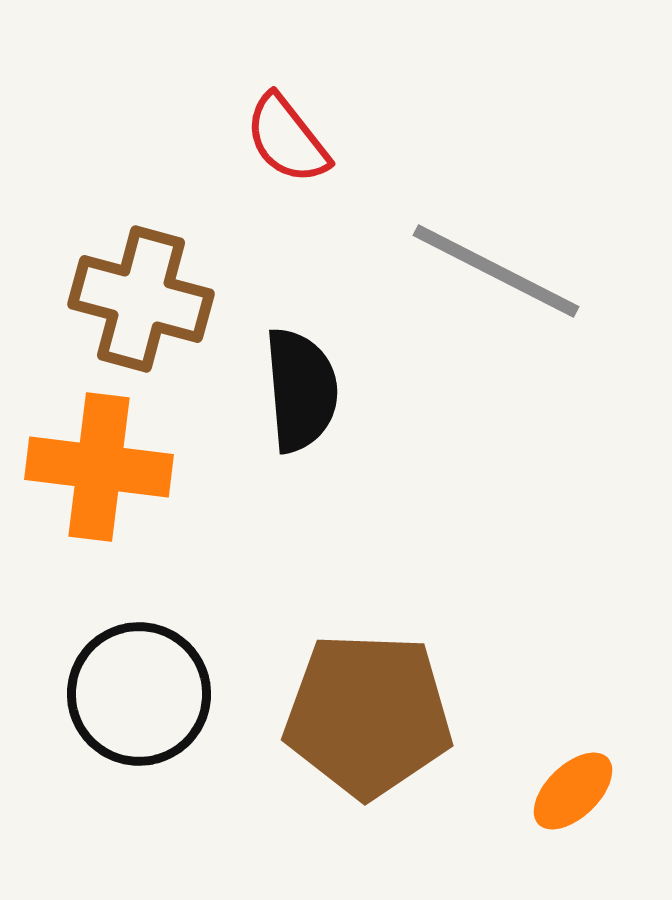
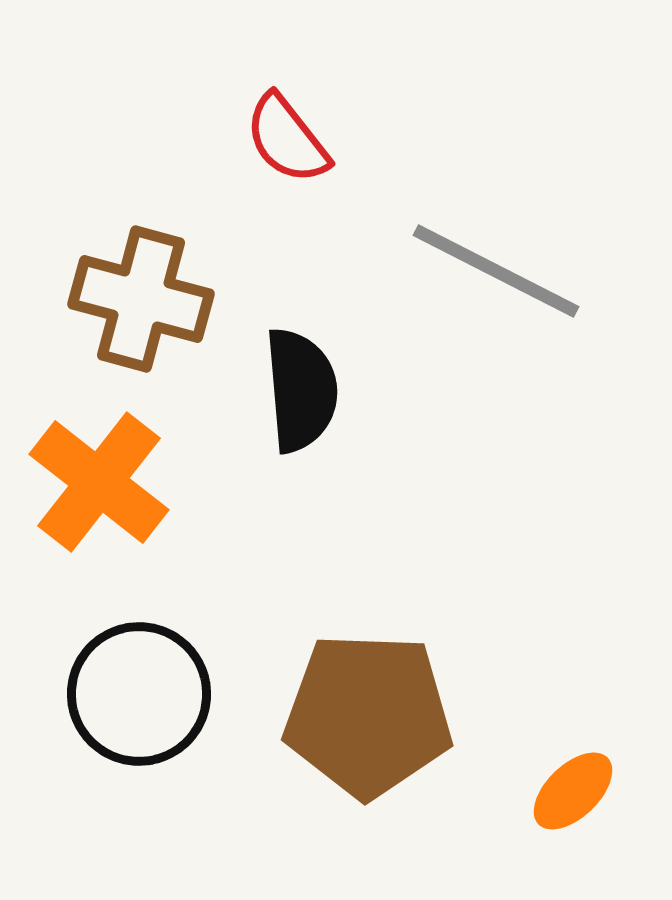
orange cross: moved 15 px down; rotated 31 degrees clockwise
